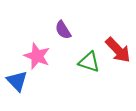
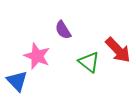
green triangle: rotated 20 degrees clockwise
